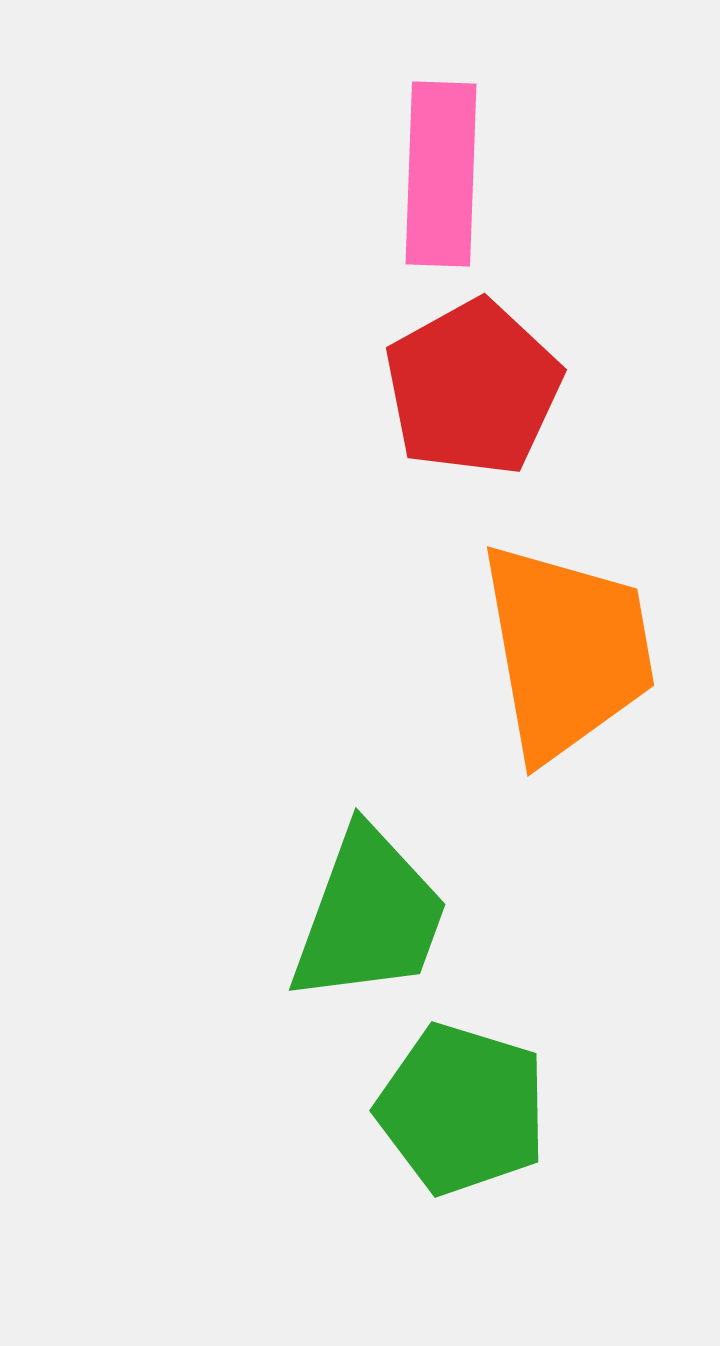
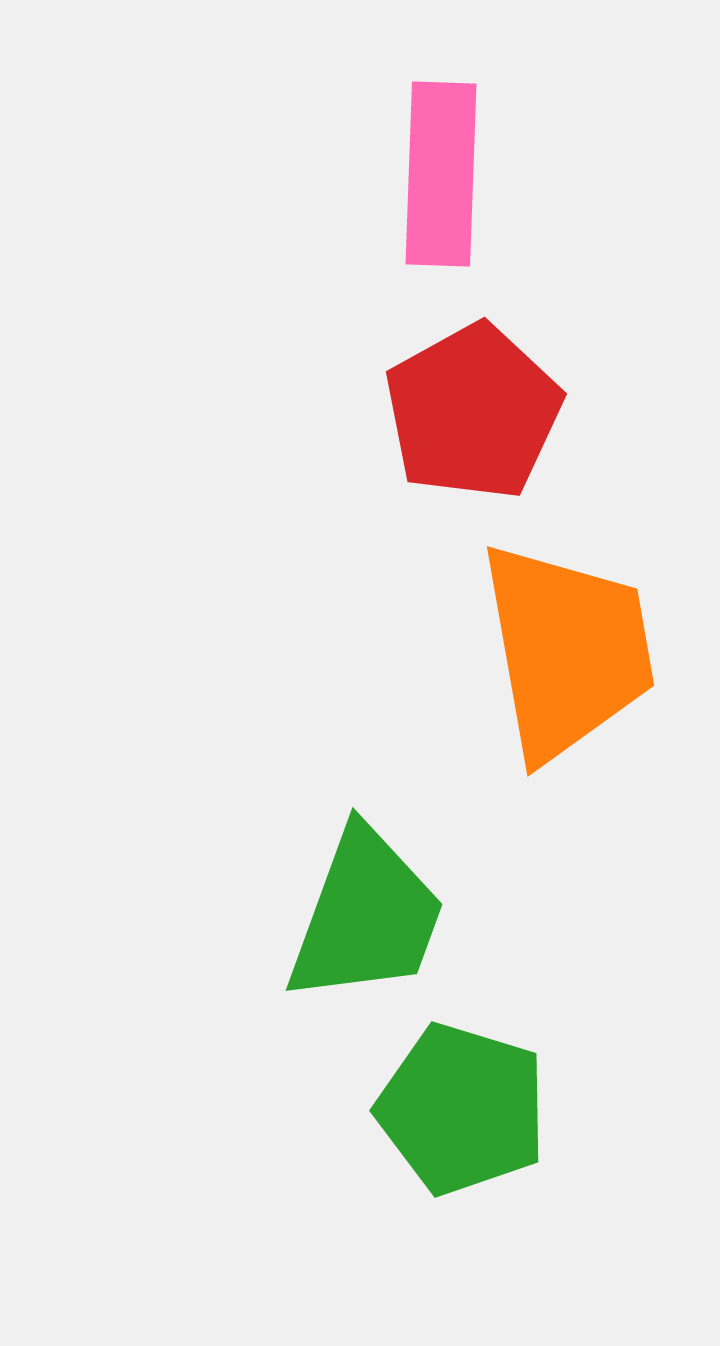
red pentagon: moved 24 px down
green trapezoid: moved 3 px left
